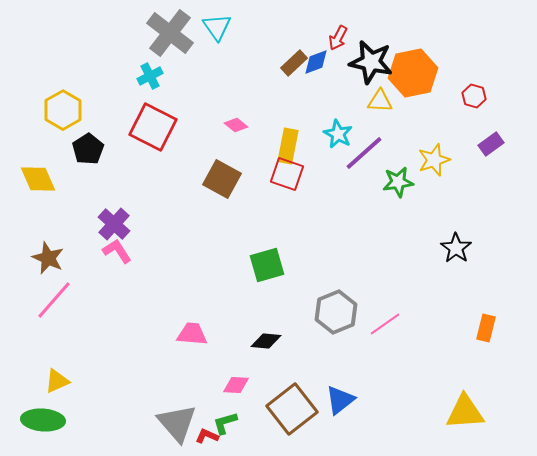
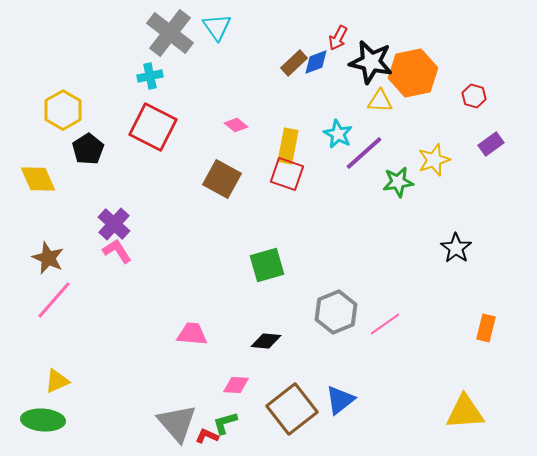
cyan cross at (150, 76): rotated 15 degrees clockwise
